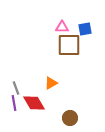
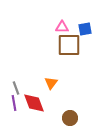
orange triangle: rotated 24 degrees counterclockwise
red diamond: rotated 10 degrees clockwise
